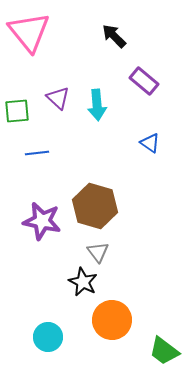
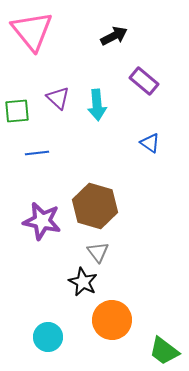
pink triangle: moved 3 px right, 1 px up
black arrow: rotated 108 degrees clockwise
